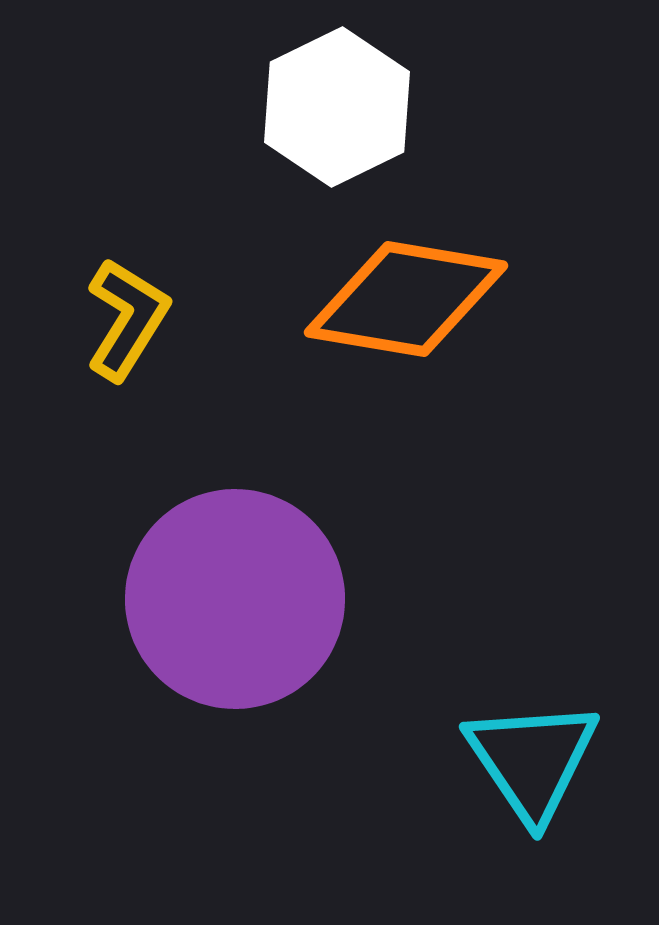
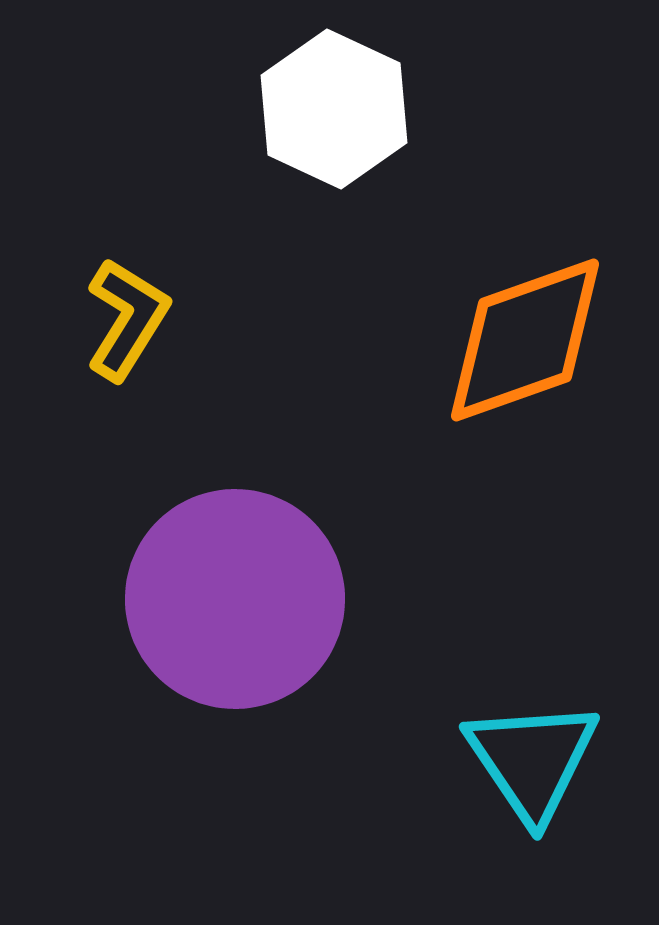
white hexagon: moved 3 px left, 2 px down; rotated 9 degrees counterclockwise
orange diamond: moved 119 px right, 41 px down; rotated 29 degrees counterclockwise
